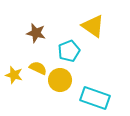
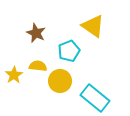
brown star: rotated 12 degrees clockwise
yellow semicircle: moved 2 px up; rotated 18 degrees counterclockwise
yellow star: rotated 24 degrees clockwise
yellow circle: moved 1 px down
cyan rectangle: rotated 20 degrees clockwise
